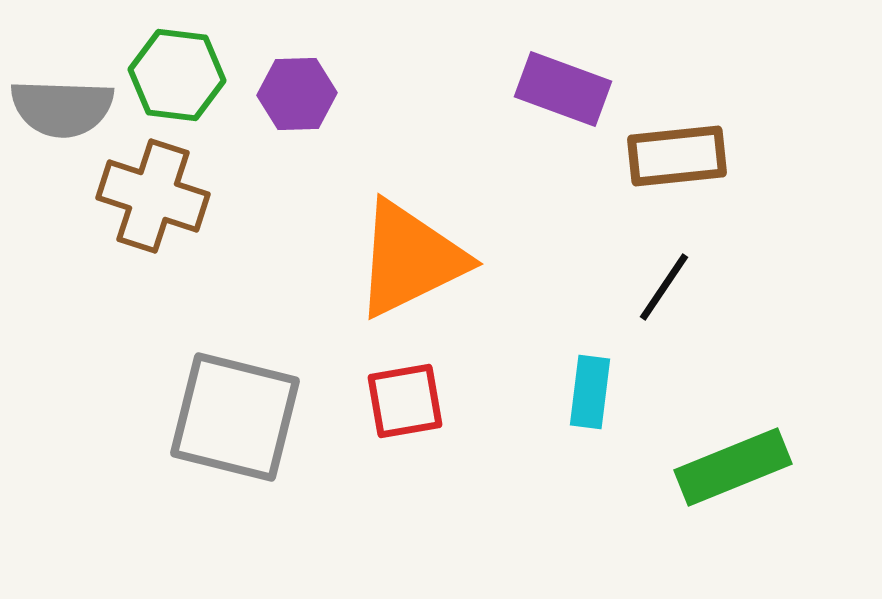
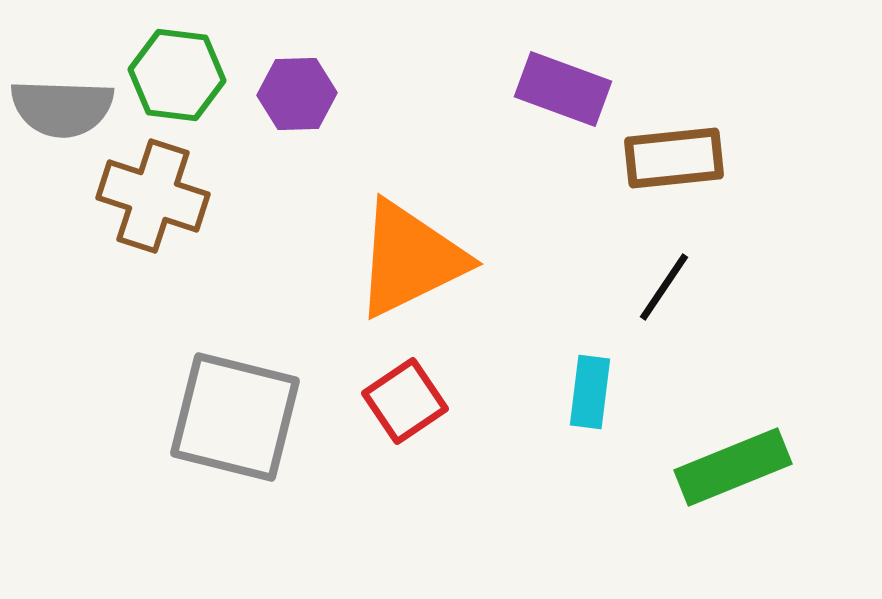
brown rectangle: moved 3 px left, 2 px down
red square: rotated 24 degrees counterclockwise
